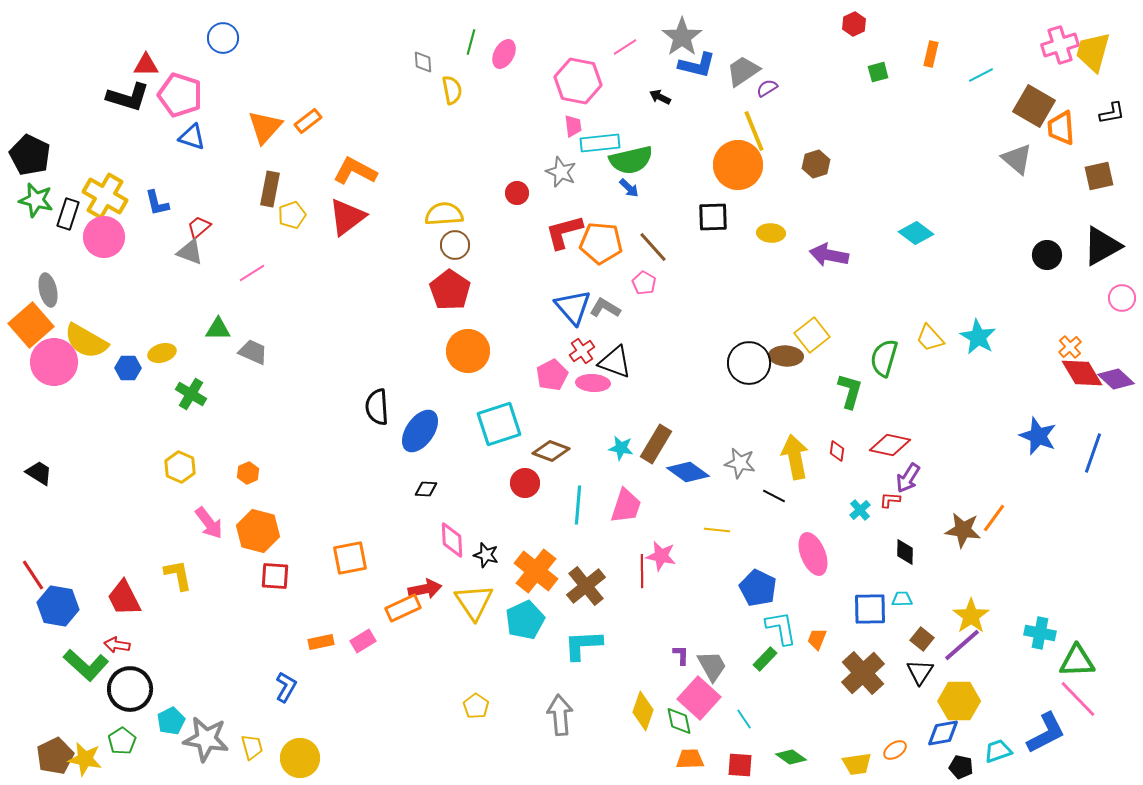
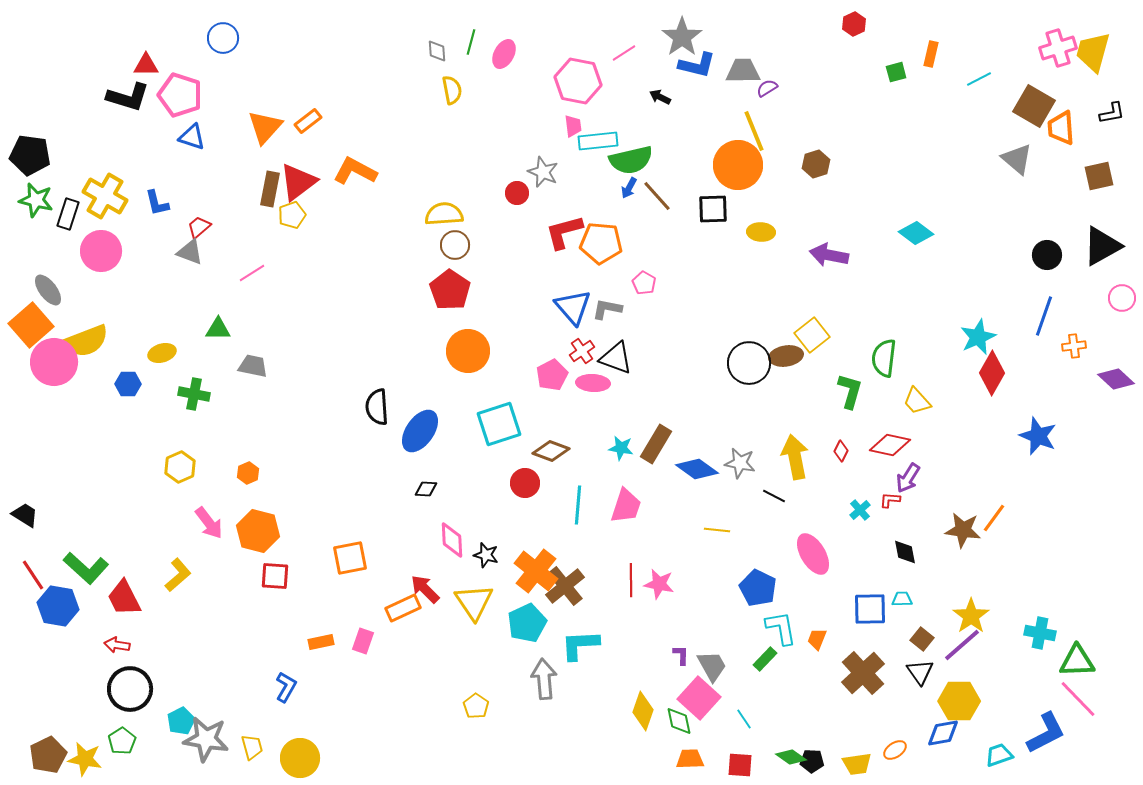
pink cross at (1060, 45): moved 2 px left, 3 px down
pink line at (625, 47): moved 1 px left, 6 px down
gray diamond at (423, 62): moved 14 px right, 11 px up
gray trapezoid at (743, 71): rotated 33 degrees clockwise
green square at (878, 72): moved 18 px right
cyan line at (981, 75): moved 2 px left, 4 px down
cyan rectangle at (600, 143): moved 2 px left, 2 px up
black pentagon at (30, 155): rotated 18 degrees counterclockwise
gray star at (561, 172): moved 18 px left
blue arrow at (629, 188): rotated 75 degrees clockwise
red triangle at (347, 217): moved 49 px left, 35 px up
black square at (713, 217): moved 8 px up
yellow ellipse at (771, 233): moved 10 px left, 1 px up
pink circle at (104, 237): moved 3 px left, 14 px down
brown line at (653, 247): moved 4 px right, 51 px up
gray ellipse at (48, 290): rotated 24 degrees counterclockwise
gray L-shape at (605, 308): moved 2 px right, 1 px down; rotated 20 degrees counterclockwise
cyan star at (978, 337): rotated 18 degrees clockwise
yellow trapezoid at (930, 338): moved 13 px left, 63 px down
yellow semicircle at (86, 341): rotated 51 degrees counterclockwise
orange cross at (1070, 347): moved 4 px right, 1 px up; rotated 35 degrees clockwise
gray trapezoid at (253, 352): moved 14 px down; rotated 12 degrees counterclockwise
brown ellipse at (786, 356): rotated 12 degrees counterclockwise
green semicircle at (884, 358): rotated 9 degrees counterclockwise
black triangle at (615, 362): moved 1 px right, 4 px up
blue hexagon at (128, 368): moved 16 px down
red diamond at (1082, 373): moved 90 px left; rotated 60 degrees clockwise
green cross at (191, 394): moved 3 px right; rotated 20 degrees counterclockwise
red diamond at (837, 451): moved 4 px right; rotated 20 degrees clockwise
blue line at (1093, 453): moved 49 px left, 137 px up
yellow hexagon at (180, 467): rotated 12 degrees clockwise
blue diamond at (688, 472): moved 9 px right, 3 px up
black trapezoid at (39, 473): moved 14 px left, 42 px down
black diamond at (905, 552): rotated 12 degrees counterclockwise
pink ellipse at (813, 554): rotated 9 degrees counterclockwise
pink star at (661, 556): moved 2 px left, 28 px down
red line at (642, 571): moved 11 px left, 9 px down
yellow L-shape at (178, 575): rotated 60 degrees clockwise
brown cross at (586, 586): moved 21 px left
red arrow at (425, 589): rotated 124 degrees counterclockwise
cyan pentagon at (525, 620): moved 2 px right, 3 px down
pink rectangle at (363, 641): rotated 40 degrees counterclockwise
cyan L-shape at (583, 645): moved 3 px left
green L-shape at (86, 665): moved 97 px up
black triangle at (920, 672): rotated 8 degrees counterclockwise
gray arrow at (560, 715): moved 16 px left, 36 px up
cyan pentagon at (171, 721): moved 10 px right
cyan trapezoid at (998, 751): moved 1 px right, 4 px down
brown pentagon at (55, 756): moved 7 px left, 1 px up
black pentagon at (961, 767): moved 149 px left, 6 px up; rotated 10 degrees counterclockwise
